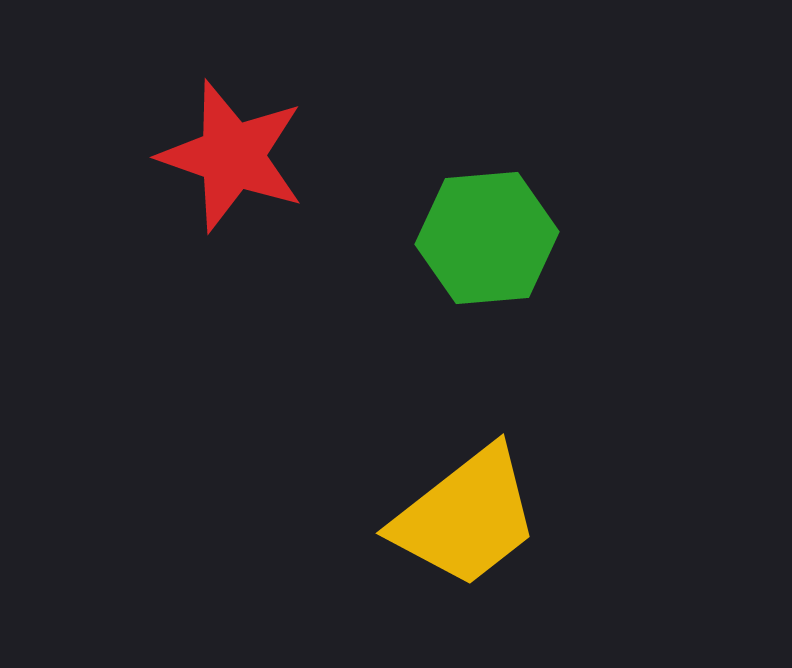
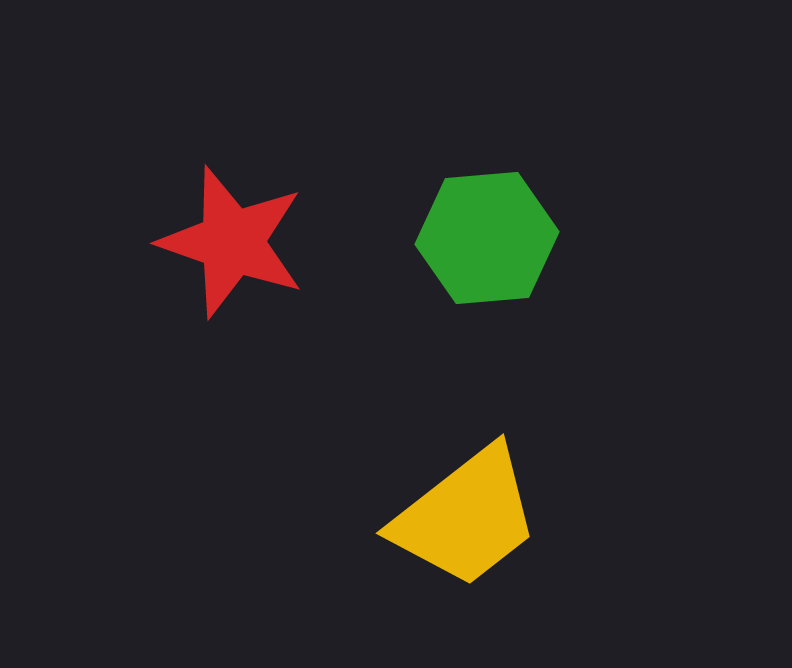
red star: moved 86 px down
